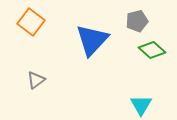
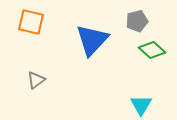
orange square: rotated 24 degrees counterclockwise
